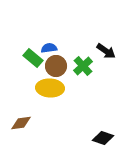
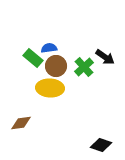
black arrow: moved 1 px left, 6 px down
green cross: moved 1 px right, 1 px down
black diamond: moved 2 px left, 7 px down
